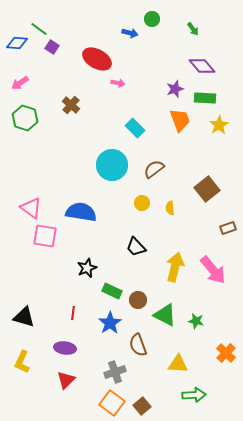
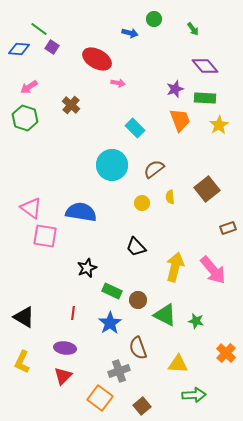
green circle at (152, 19): moved 2 px right
blue diamond at (17, 43): moved 2 px right, 6 px down
purple diamond at (202, 66): moved 3 px right
pink arrow at (20, 83): moved 9 px right, 4 px down
yellow semicircle at (170, 208): moved 11 px up
black triangle at (24, 317): rotated 15 degrees clockwise
brown semicircle at (138, 345): moved 3 px down
gray cross at (115, 372): moved 4 px right, 1 px up
red triangle at (66, 380): moved 3 px left, 4 px up
orange square at (112, 403): moved 12 px left, 5 px up
